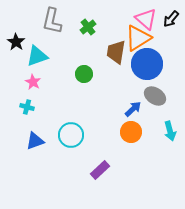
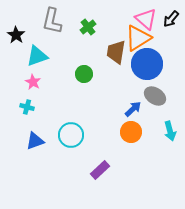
black star: moved 7 px up
